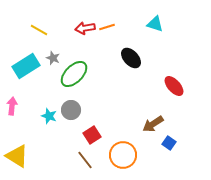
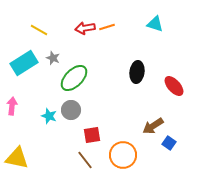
black ellipse: moved 6 px right, 14 px down; rotated 50 degrees clockwise
cyan rectangle: moved 2 px left, 3 px up
green ellipse: moved 4 px down
brown arrow: moved 2 px down
red square: rotated 24 degrees clockwise
yellow triangle: moved 2 px down; rotated 20 degrees counterclockwise
